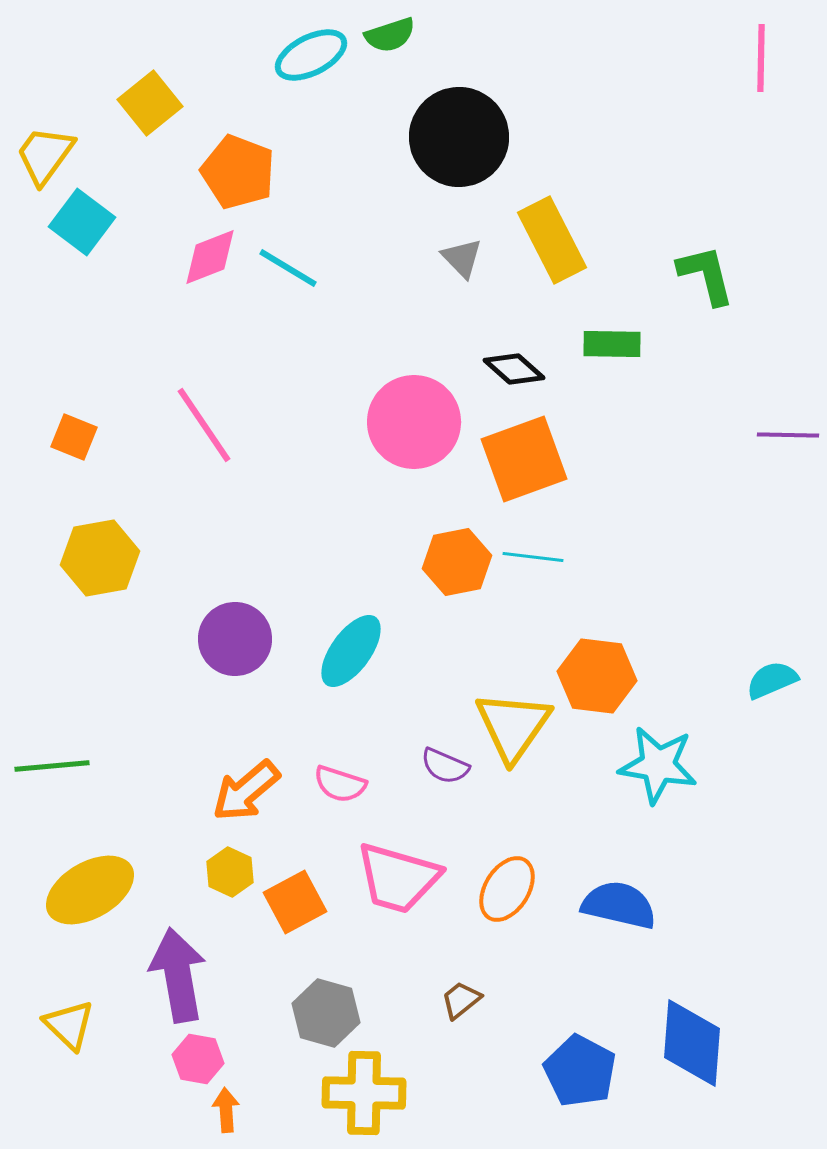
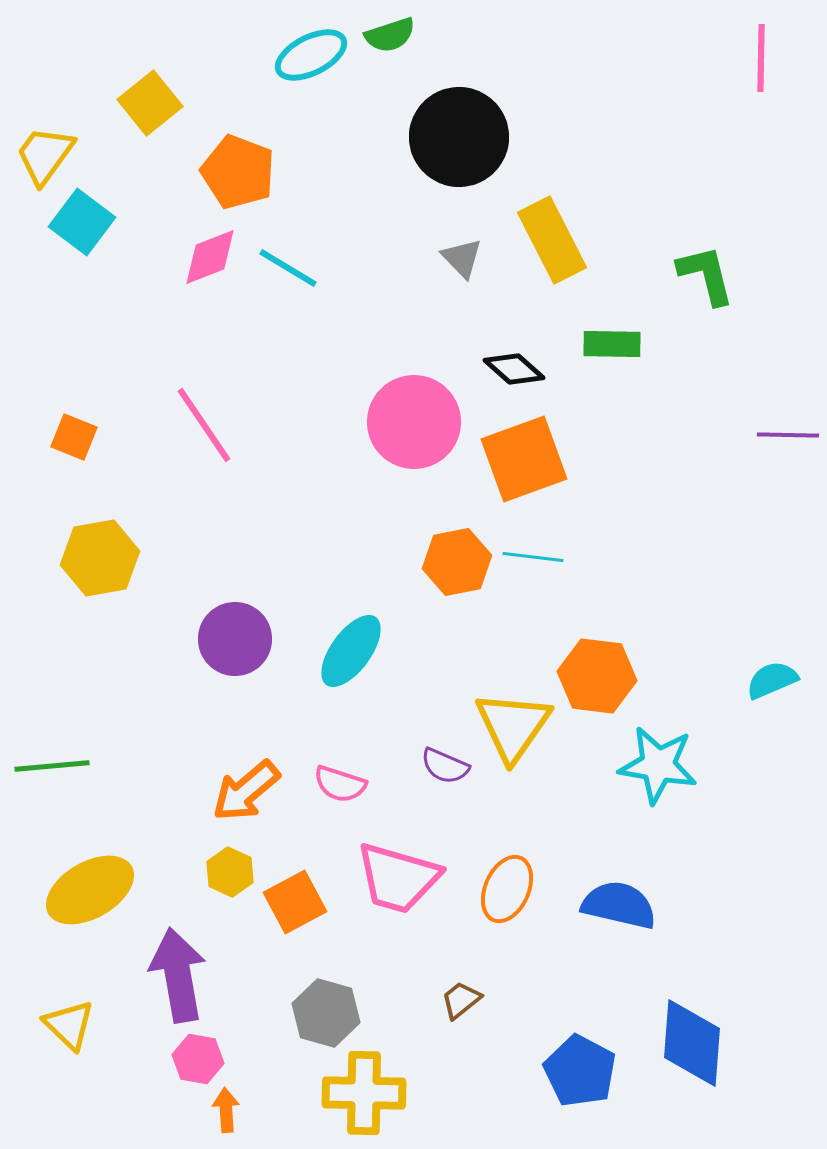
orange ellipse at (507, 889): rotated 8 degrees counterclockwise
